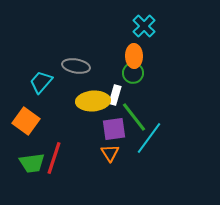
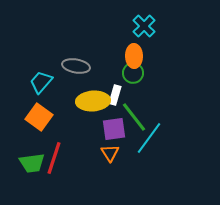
orange square: moved 13 px right, 4 px up
